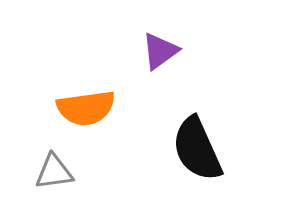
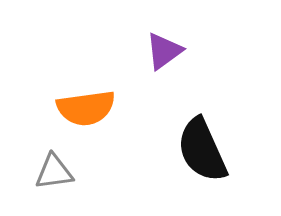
purple triangle: moved 4 px right
black semicircle: moved 5 px right, 1 px down
